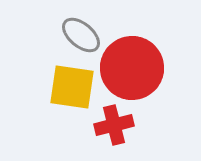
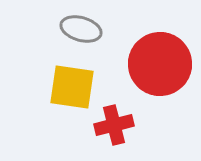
gray ellipse: moved 6 px up; rotated 24 degrees counterclockwise
red circle: moved 28 px right, 4 px up
